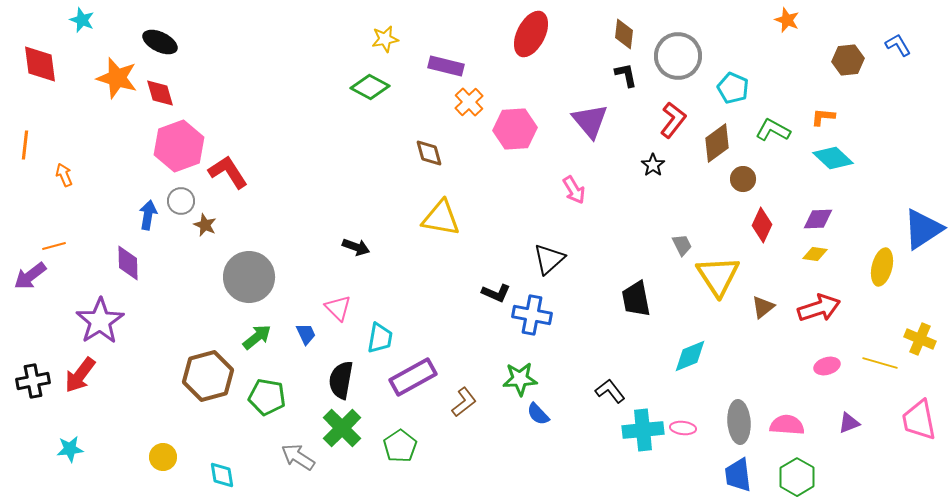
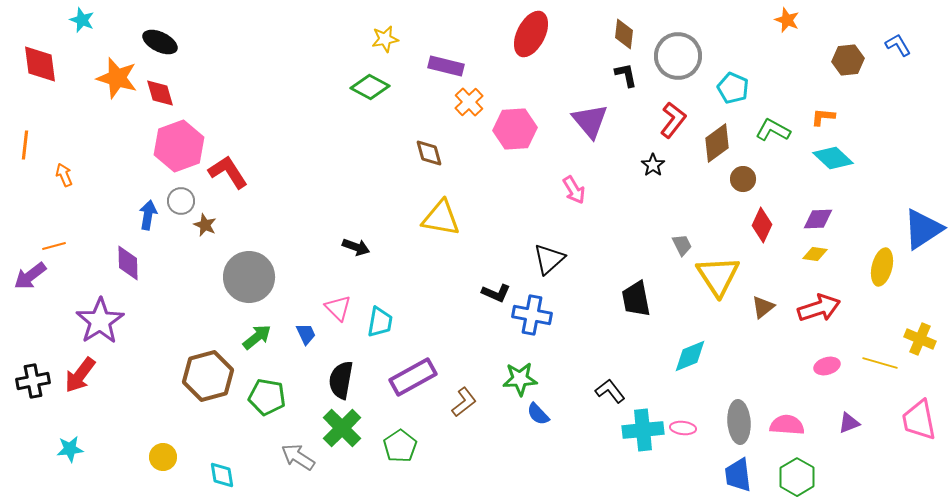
cyan trapezoid at (380, 338): moved 16 px up
